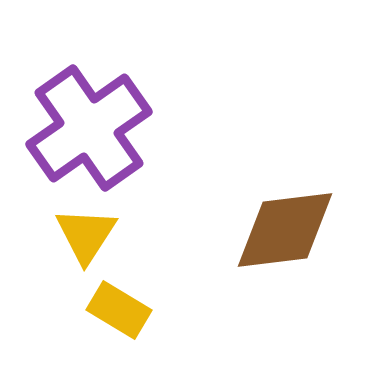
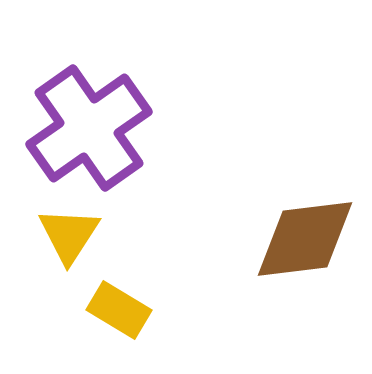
brown diamond: moved 20 px right, 9 px down
yellow triangle: moved 17 px left
